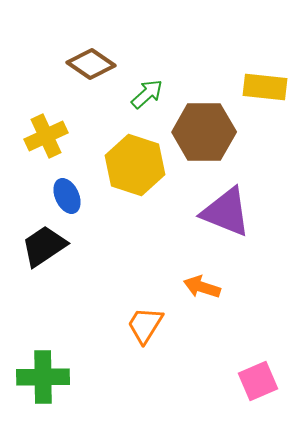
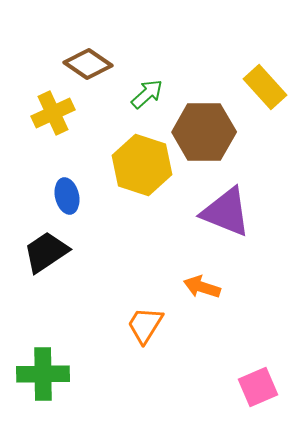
brown diamond: moved 3 px left
yellow rectangle: rotated 42 degrees clockwise
yellow cross: moved 7 px right, 23 px up
yellow hexagon: moved 7 px right
blue ellipse: rotated 12 degrees clockwise
black trapezoid: moved 2 px right, 6 px down
green cross: moved 3 px up
pink square: moved 6 px down
